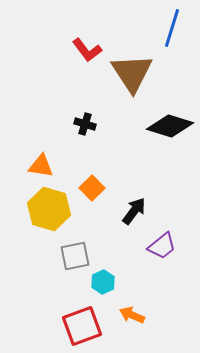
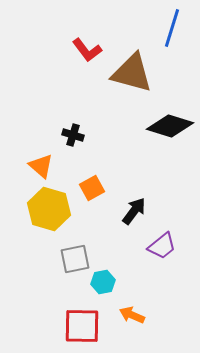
brown triangle: rotated 42 degrees counterclockwise
black cross: moved 12 px left, 11 px down
orange triangle: rotated 32 degrees clockwise
orange square: rotated 15 degrees clockwise
gray square: moved 3 px down
cyan hexagon: rotated 15 degrees clockwise
red square: rotated 21 degrees clockwise
